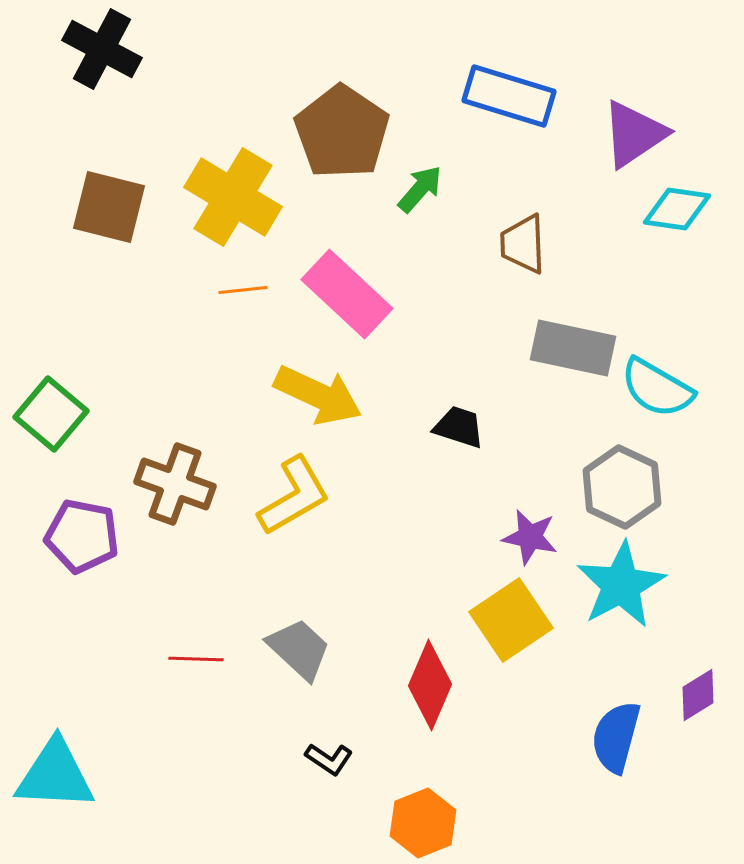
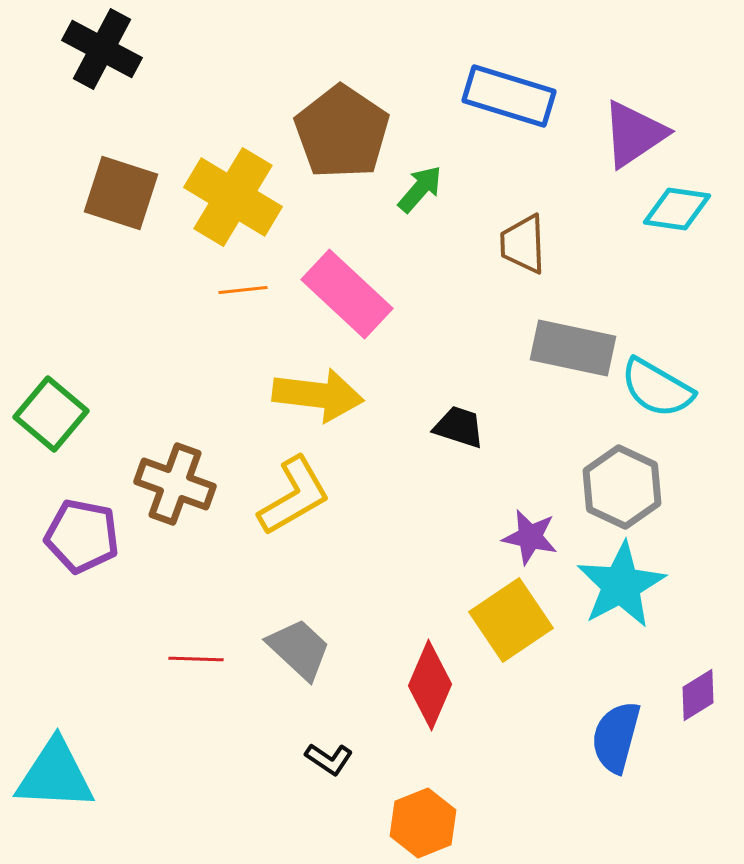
brown square: moved 12 px right, 14 px up; rotated 4 degrees clockwise
yellow arrow: rotated 18 degrees counterclockwise
